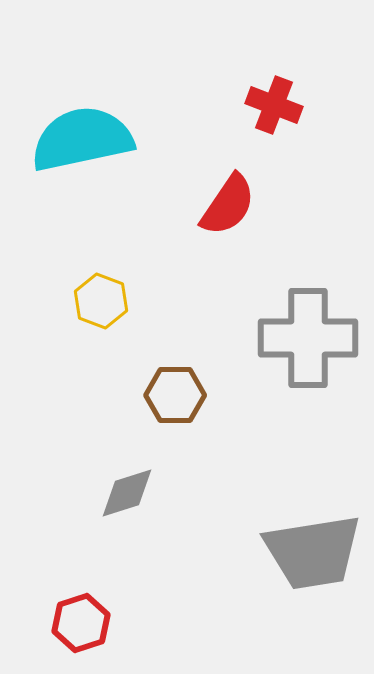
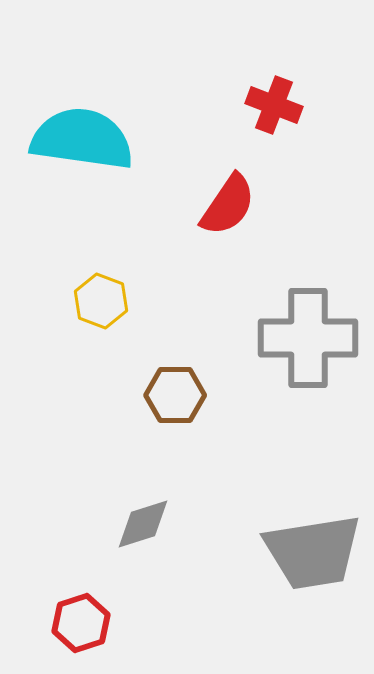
cyan semicircle: rotated 20 degrees clockwise
gray diamond: moved 16 px right, 31 px down
